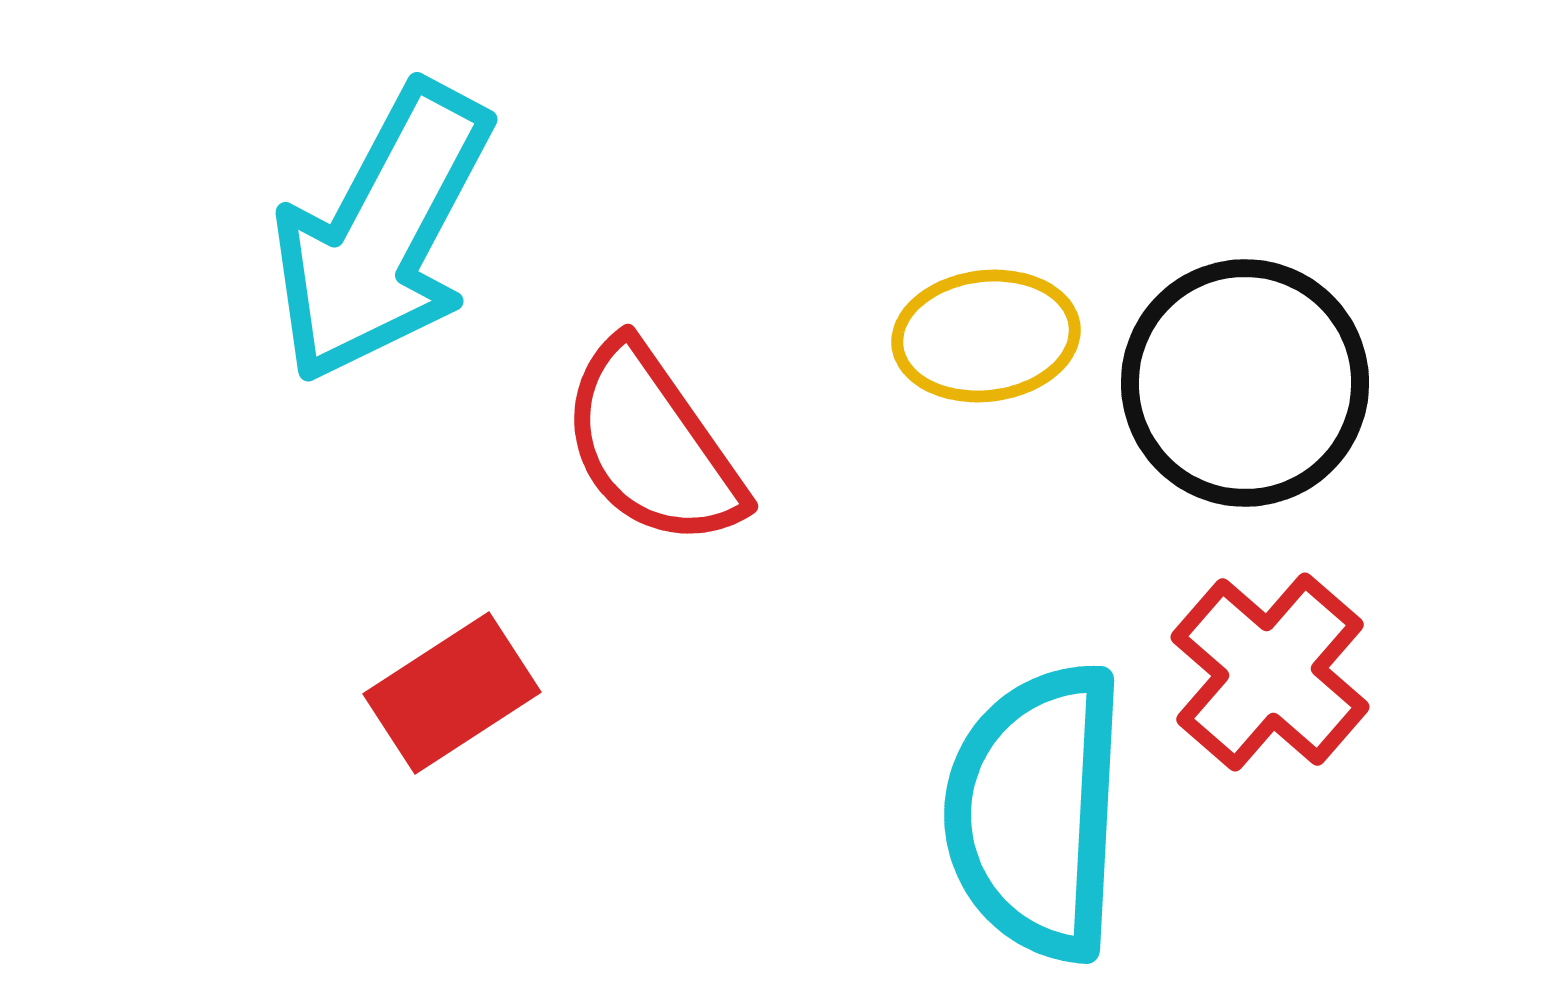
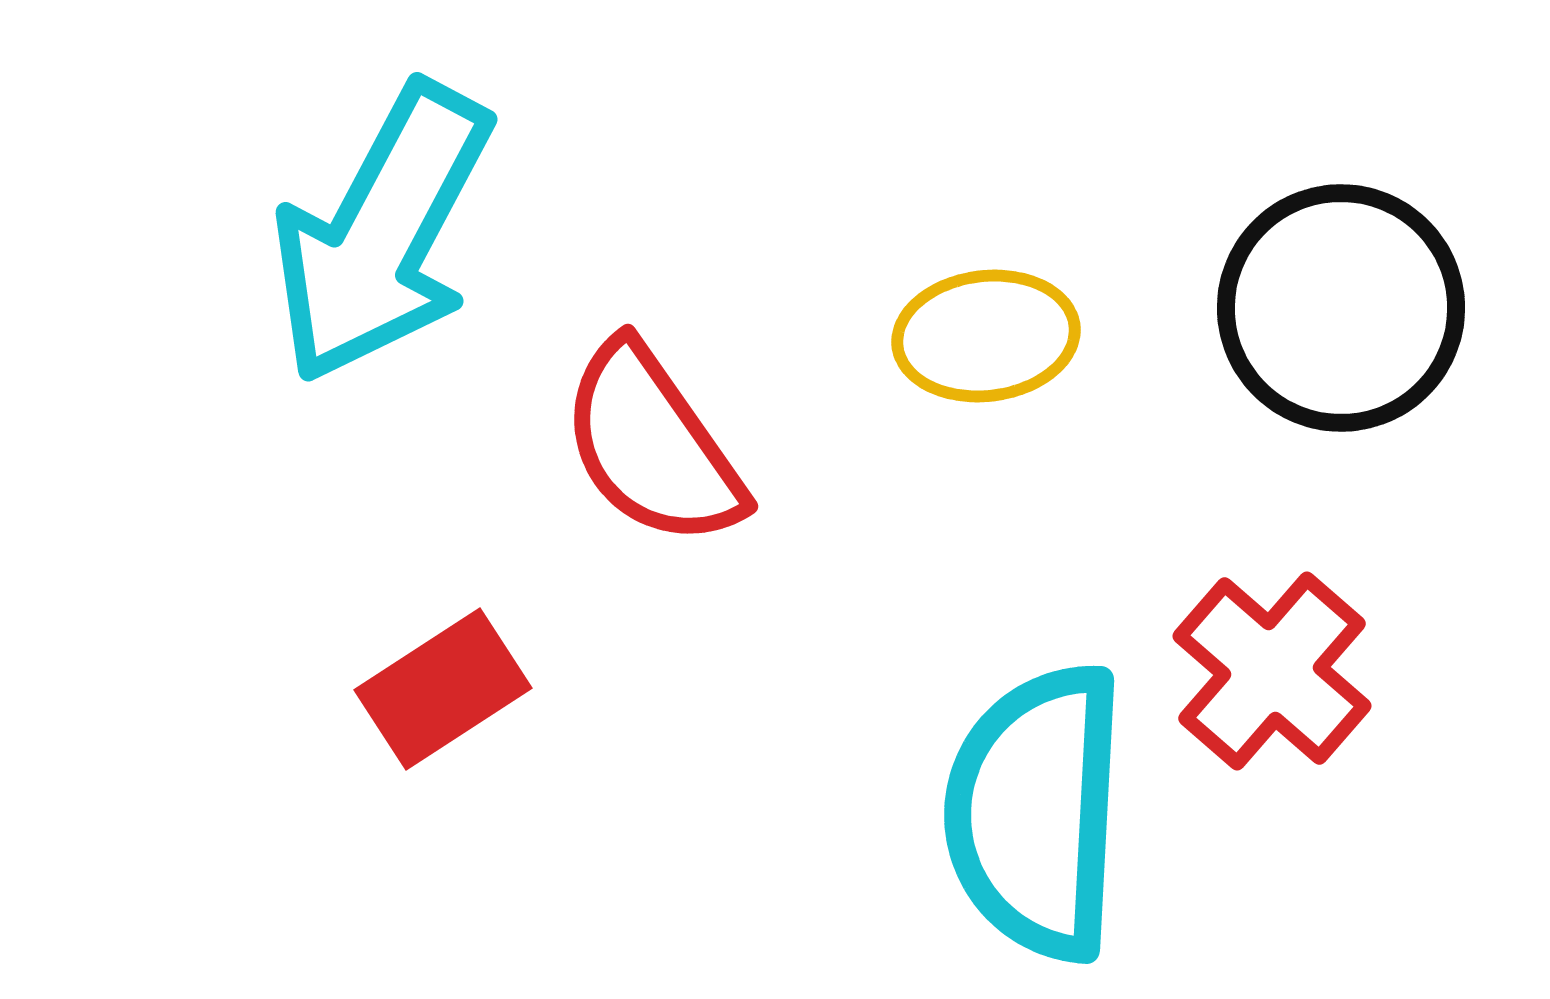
black circle: moved 96 px right, 75 px up
red cross: moved 2 px right, 1 px up
red rectangle: moved 9 px left, 4 px up
